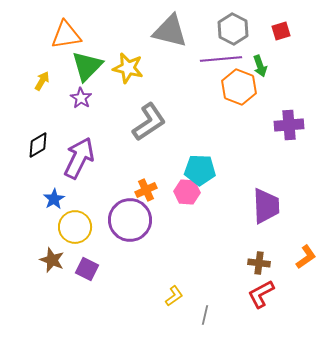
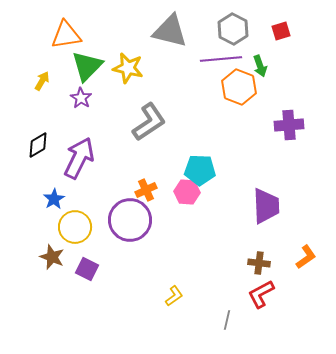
brown star: moved 3 px up
gray line: moved 22 px right, 5 px down
